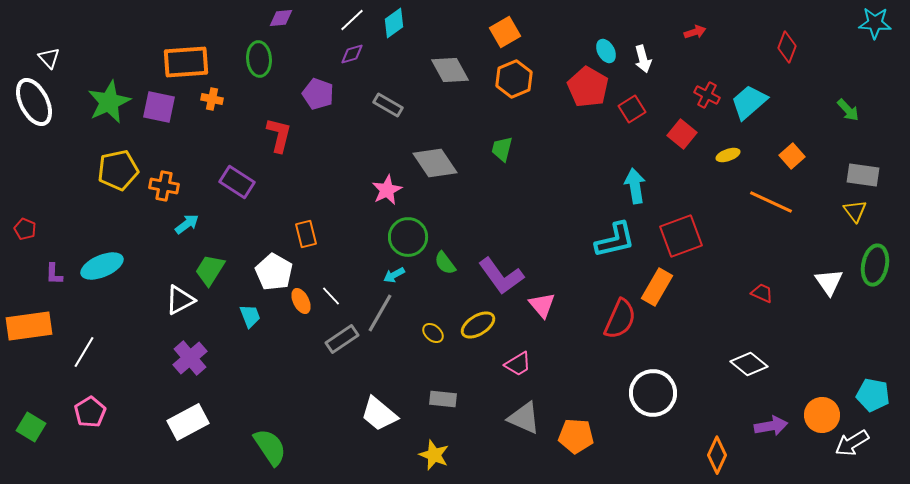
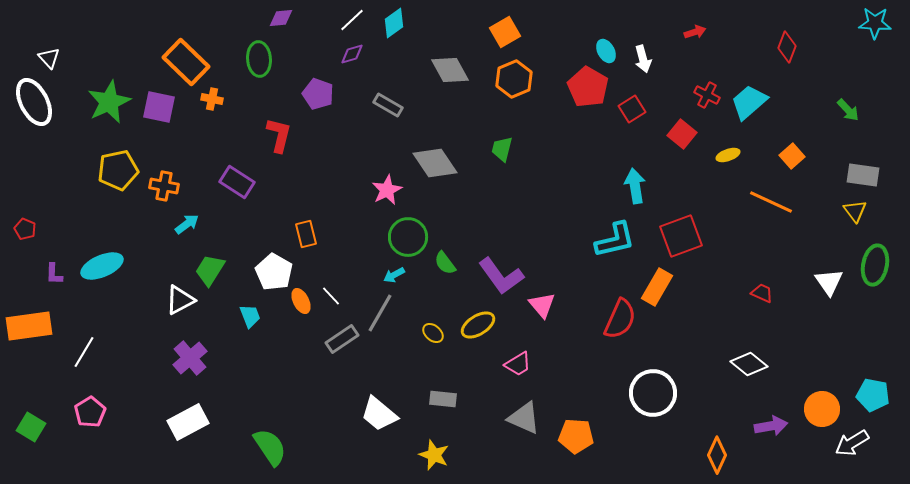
orange rectangle at (186, 62): rotated 48 degrees clockwise
orange circle at (822, 415): moved 6 px up
